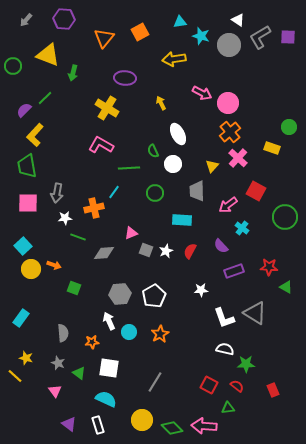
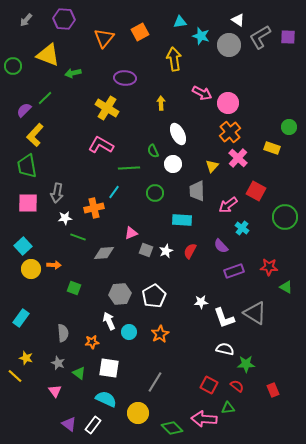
yellow arrow at (174, 59): rotated 90 degrees clockwise
green arrow at (73, 73): rotated 63 degrees clockwise
yellow arrow at (161, 103): rotated 24 degrees clockwise
orange arrow at (54, 265): rotated 16 degrees counterclockwise
white star at (201, 290): moved 12 px down
yellow circle at (142, 420): moved 4 px left, 7 px up
white rectangle at (98, 425): moved 5 px left; rotated 54 degrees clockwise
pink arrow at (204, 426): moved 7 px up
